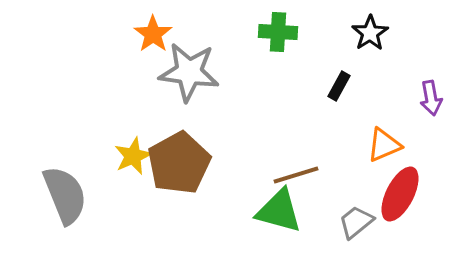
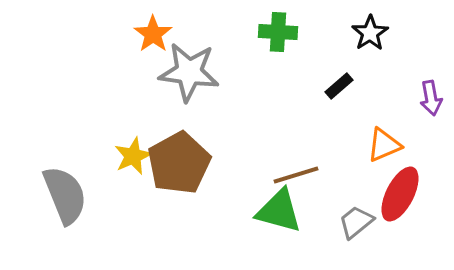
black rectangle: rotated 20 degrees clockwise
